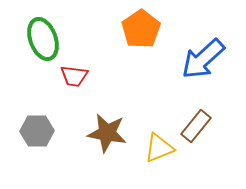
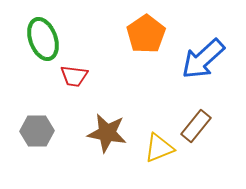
orange pentagon: moved 5 px right, 5 px down
